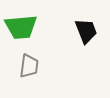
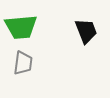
gray trapezoid: moved 6 px left, 3 px up
